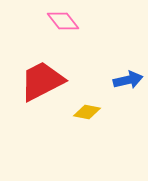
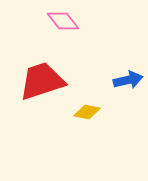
red trapezoid: rotated 9 degrees clockwise
